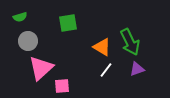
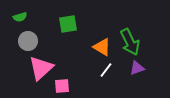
green square: moved 1 px down
purple triangle: moved 1 px up
